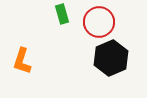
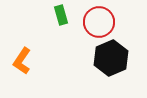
green rectangle: moved 1 px left, 1 px down
orange L-shape: rotated 16 degrees clockwise
